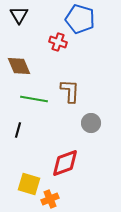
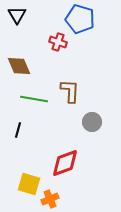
black triangle: moved 2 px left
gray circle: moved 1 px right, 1 px up
